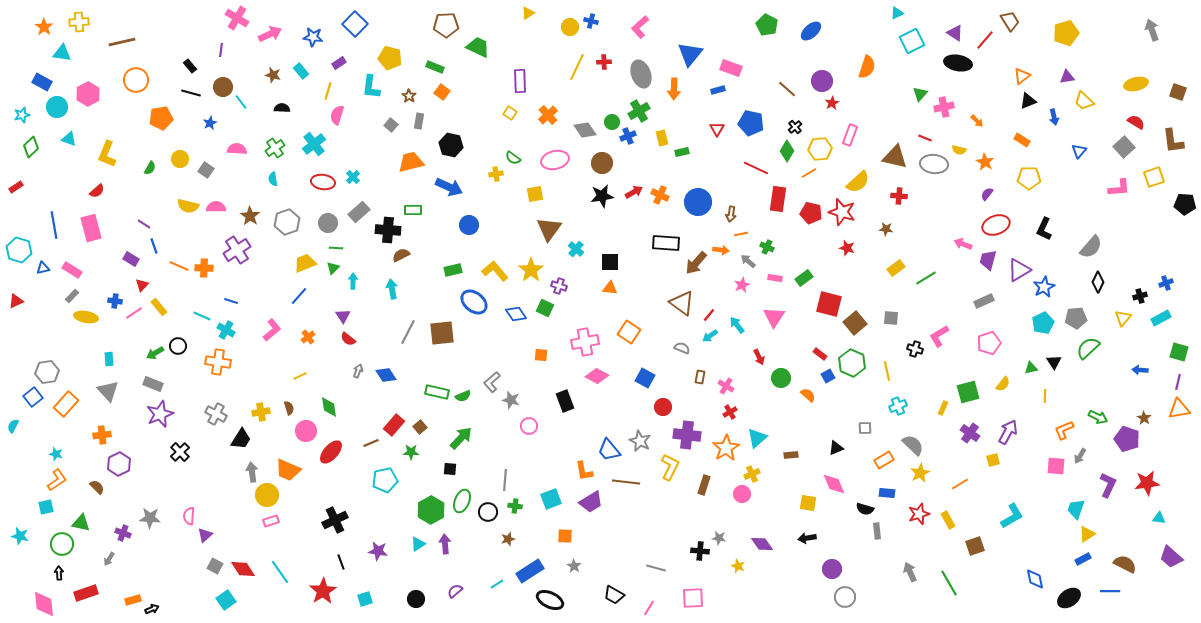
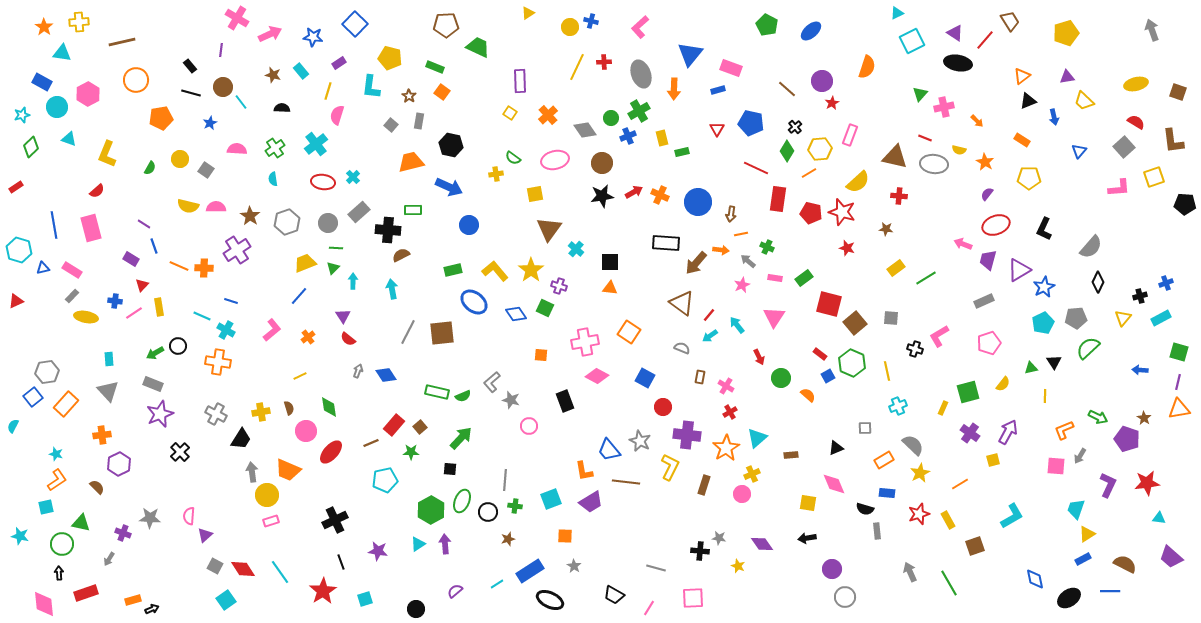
green circle at (612, 122): moved 1 px left, 4 px up
cyan cross at (314, 144): moved 2 px right
yellow rectangle at (159, 307): rotated 30 degrees clockwise
black circle at (416, 599): moved 10 px down
